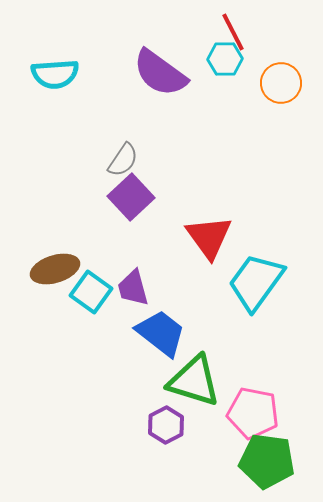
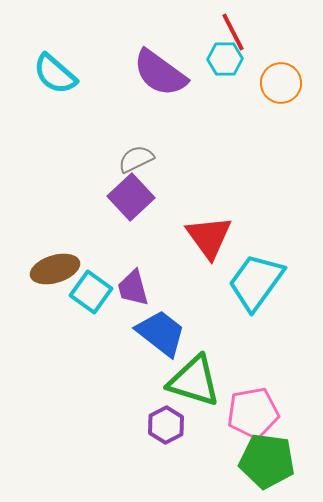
cyan semicircle: rotated 45 degrees clockwise
gray semicircle: moved 13 px right, 1 px up; rotated 150 degrees counterclockwise
pink pentagon: rotated 21 degrees counterclockwise
